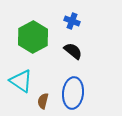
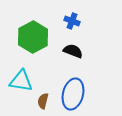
black semicircle: rotated 18 degrees counterclockwise
cyan triangle: rotated 25 degrees counterclockwise
blue ellipse: moved 1 px down; rotated 8 degrees clockwise
